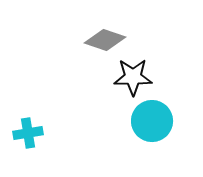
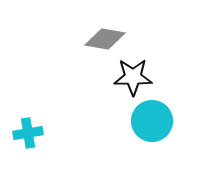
gray diamond: moved 1 px up; rotated 9 degrees counterclockwise
